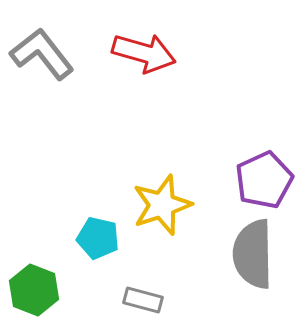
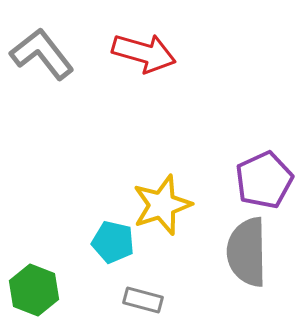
cyan pentagon: moved 15 px right, 4 px down
gray semicircle: moved 6 px left, 2 px up
